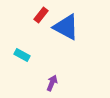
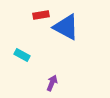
red rectangle: rotated 42 degrees clockwise
